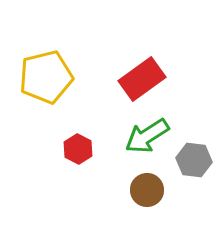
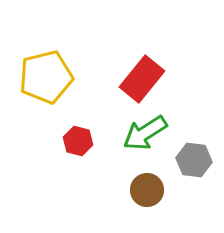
red rectangle: rotated 15 degrees counterclockwise
green arrow: moved 2 px left, 3 px up
red hexagon: moved 8 px up; rotated 12 degrees counterclockwise
